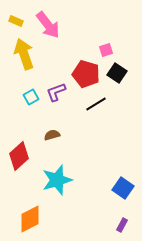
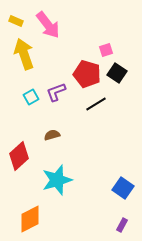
red pentagon: moved 1 px right
